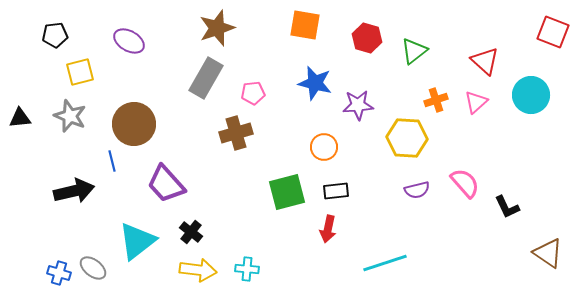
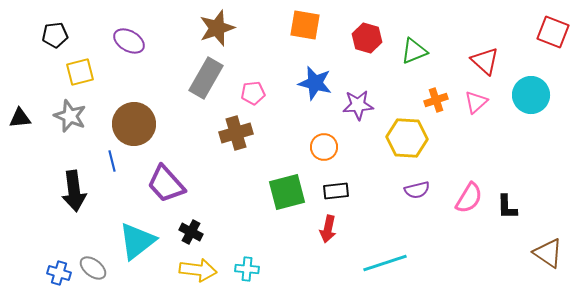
green triangle: rotated 16 degrees clockwise
pink semicircle: moved 4 px right, 15 px down; rotated 72 degrees clockwise
black arrow: rotated 96 degrees clockwise
black L-shape: rotated 24 degrees clockwise
black cross: rotated 10 degrees counterclockwise
